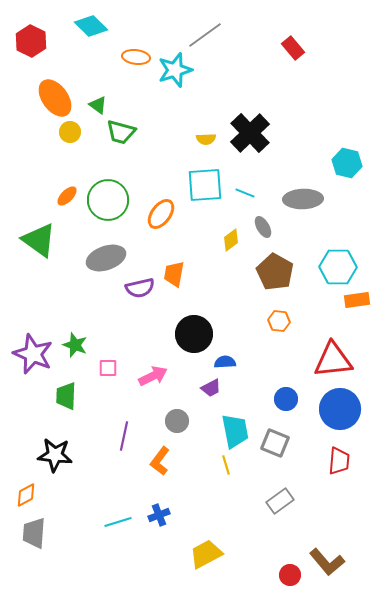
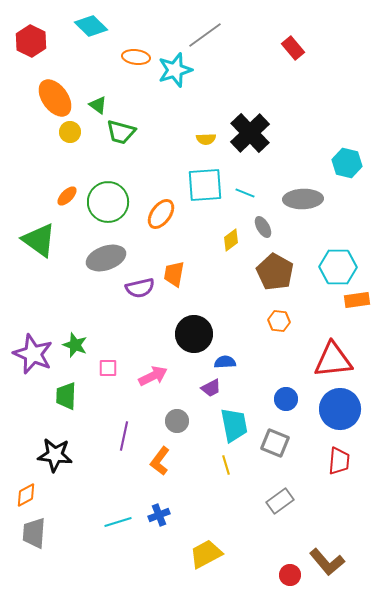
green circle at (108, 200): moved 2 px down
cyan trapezoid at (235, 431): moved 1 px left, 6 px up
